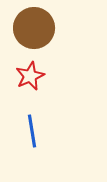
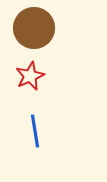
blue line: moved 3 px right
